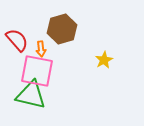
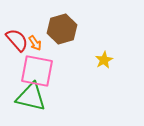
orange arrow: moved 6 px left, 6 px up; rotated 28 degrees counterclockwise
green triangle: moved 2 px down
